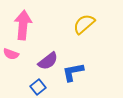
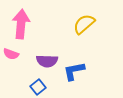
pink arrow: moved 2 px left, 1 px up
purple semicircle: moved 1 px left; rotated 40 degrees clockwise
blue L-shape: moved 1 px right, 1 px up
